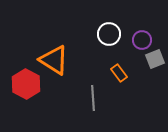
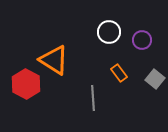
white circle: moved 2 px up
gray square: moved 20 px down; rotated 30 degrees counterclockwise
